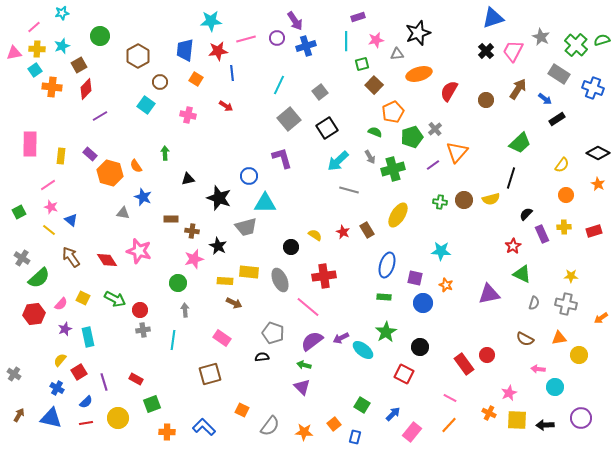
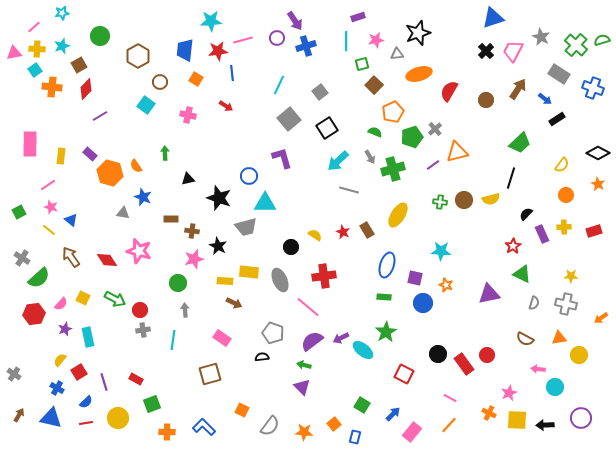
pink line at (246, 39): moved 3 px left, 1 px down
orange triangle at (457, 152): rotated 35 degrees clockwise
black circle at (420, 347): moved 18 px right, 7 px down
